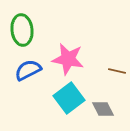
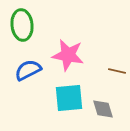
green ellipse: moved 5 px up
pink star: moved 4 px up
cyan square: rotated 32 degrees clockwise
gray diamond: rotated 10 degrees clockwise
